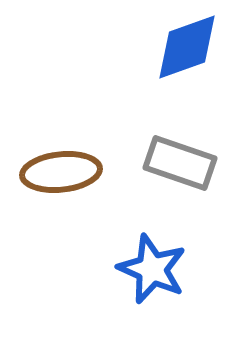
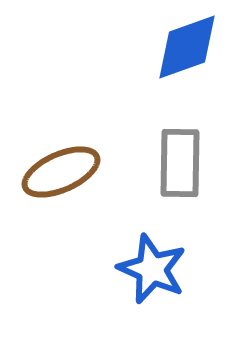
gray rectangle: rotated 72 degrees clockwise
brown ellipse: rotated 18 degrees counterclockwise
